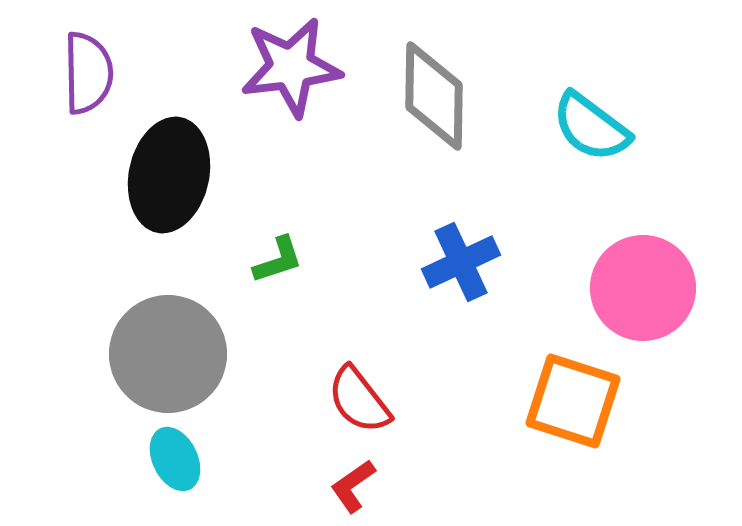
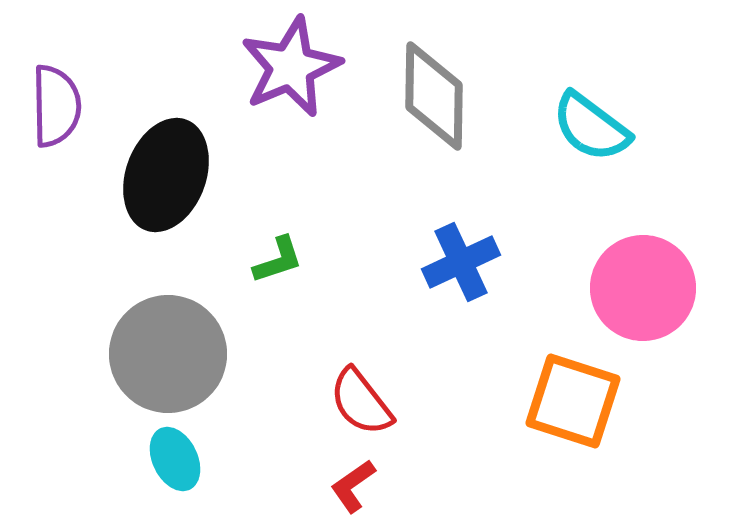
purple star: rotated 16 degrees counterclockwise
purple semicircle: moved 32 px left, 33 px down
black ellipse: moved 3 px left; rotated 8 degrees clockwise
red semicircle: moved 2 px right, 2 px down
